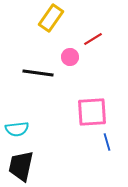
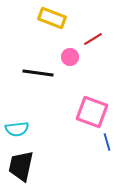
yellow rectangle: moved 1 px right; rotated 76 degrees clockwise
pink square: rotated 24 degrees clockwise
